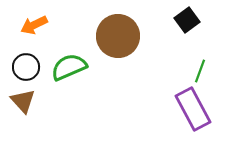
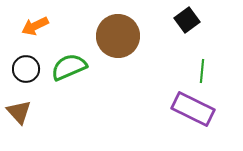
orange arrow: moved 1 px right, 1 px down
black circle: moved 2 px down
green line: moved 2 px right; rotated 15 degrees counterclockwise
brown triangle: moved 4 px left, 11 px down
purple rectangle: rotated 36 degrees counterclockwise
